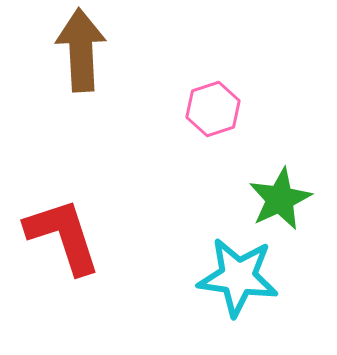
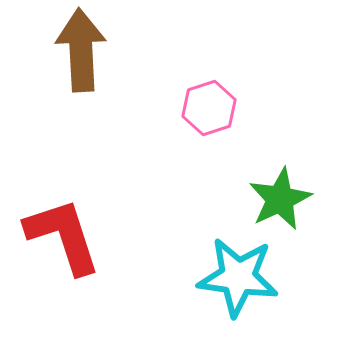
pink hexagon: moved 4 px left, 1 px up
